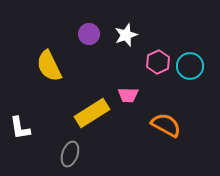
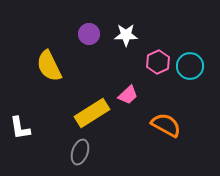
white star: rotated 20 degrees clockwise
pink trapezoid: rotated 45 degrees counterclockwise
gray ellipse: moved 10 px right, 2 px up
